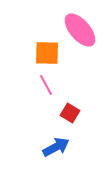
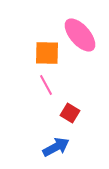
pink ellipse: moved 5 px down
